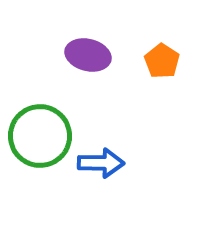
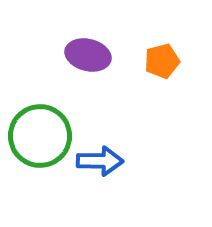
orange pentagon: rotated 24 degrees clockwise
blue arrow: moved 1 px left, 2 px up
